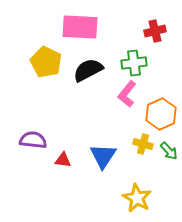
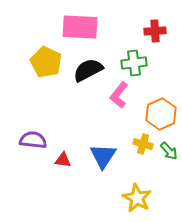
red cross: rotated 10 degrees clockwise
pink L-shape: moved 8 px left, 1 px down
